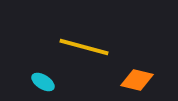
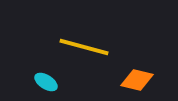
cyan ellipse: moved 3 px right
